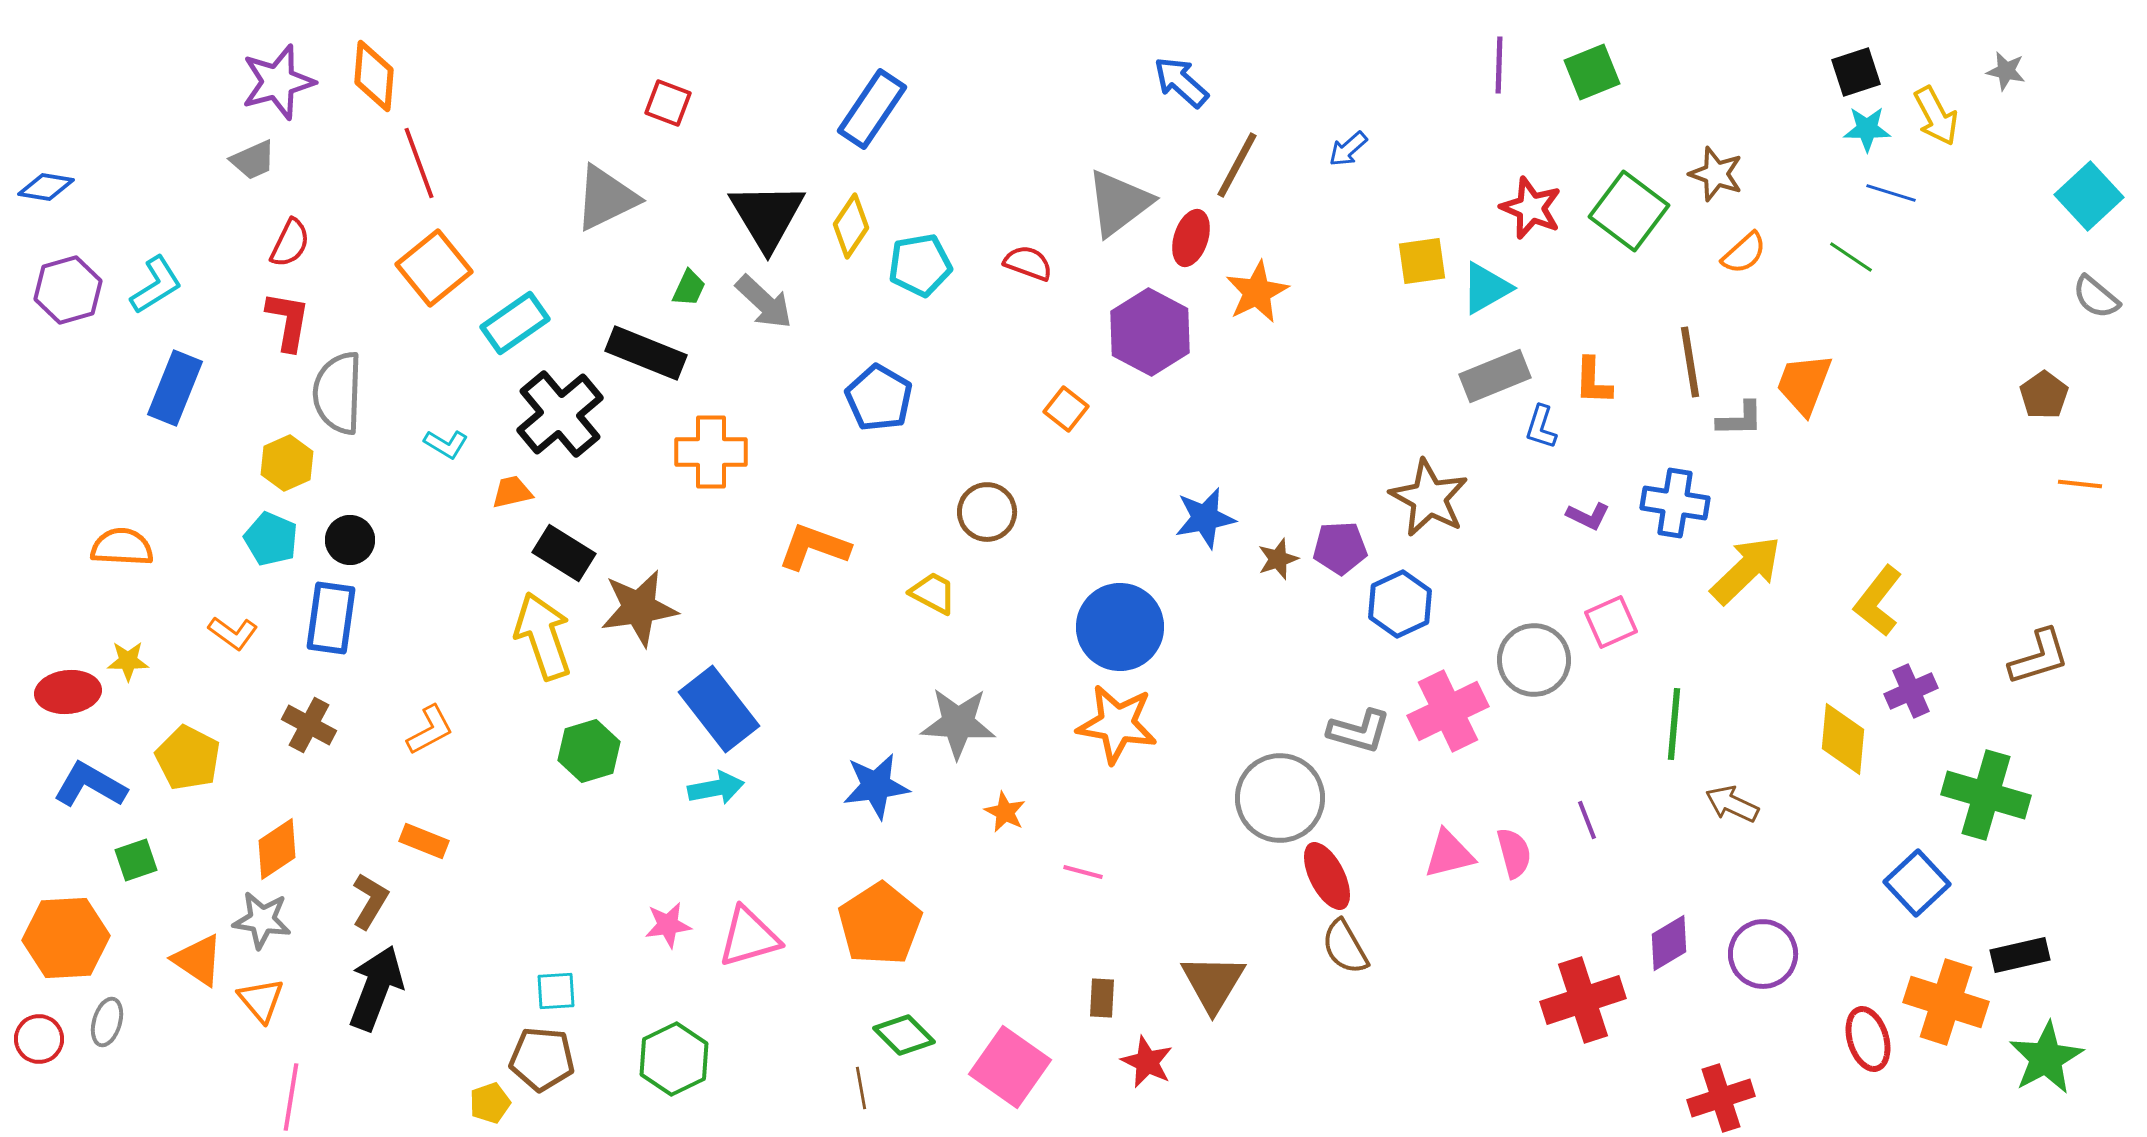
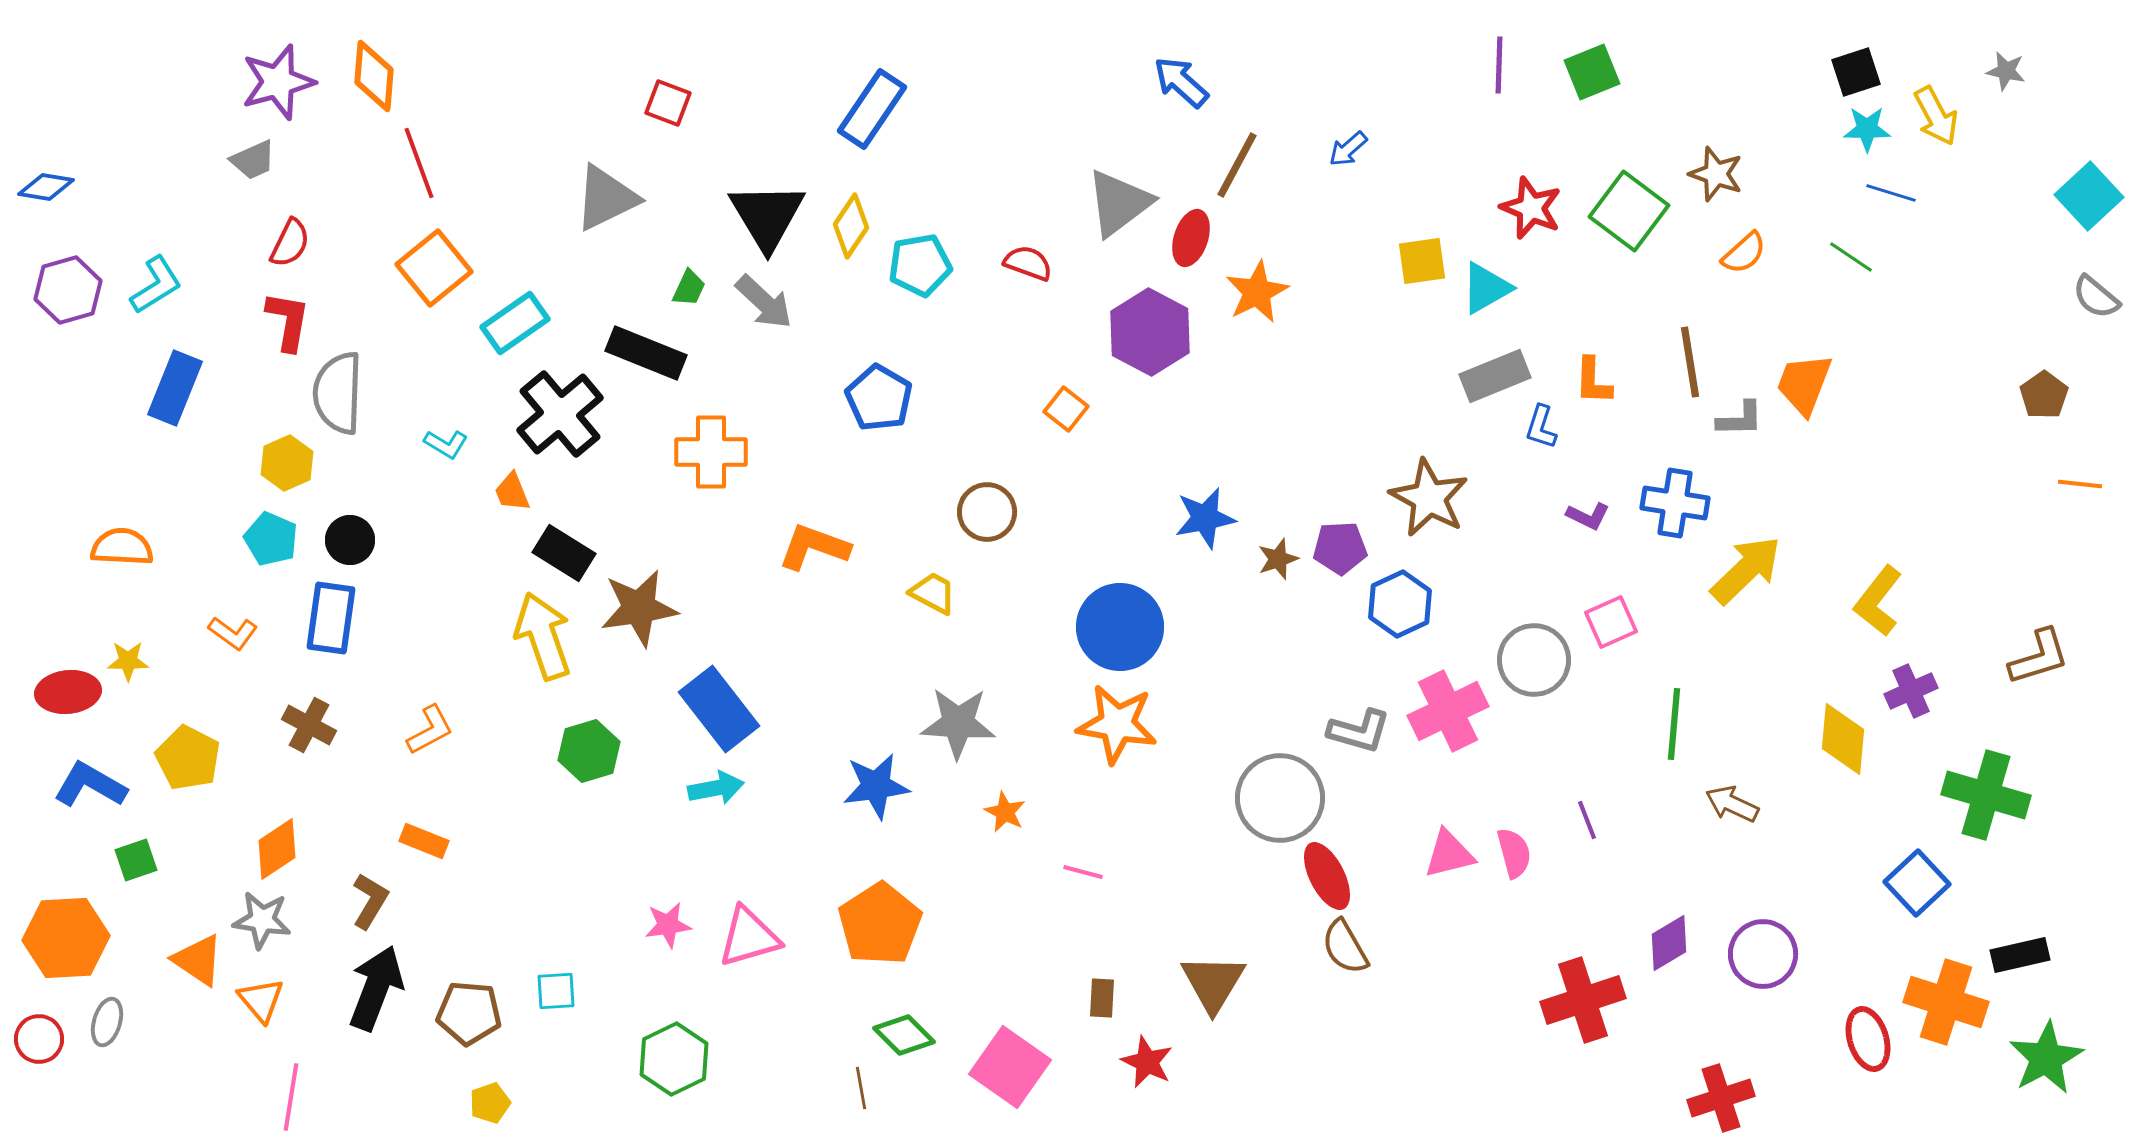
orange trapezoid at (512, 492): rotated 99 degrees counterclockwise
brown pentagon at (542, 1059): moved 73 px left, 46 px up
